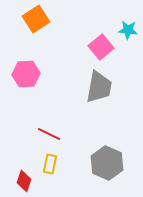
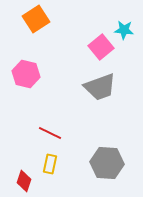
cyan star: moved 4 px left
pink hexagon: rotated 16 degrees clockwise
gray trapezoid: moved 1 px right; rotated 60 degrees clockwise
red line: moved 1 px right, 1 px up
gray hexagon: rotated 20 degrees counterclockwise
